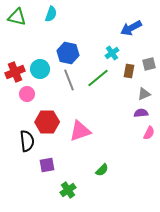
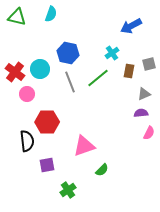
blue arrow: moved 2 px up
red cross: rotated 30 degrees counterclockwise
gray line: moved 1 px right, 2 px down
pink triangle: moved 4 px right, 15 px down
